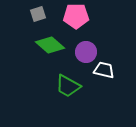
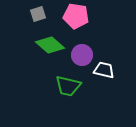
pink pentagon: rotated 10 degrees clockwise
purple circle: moved 4 px left, 3 px down
green trapezoid: rotated 16 degrees counterclockwise
